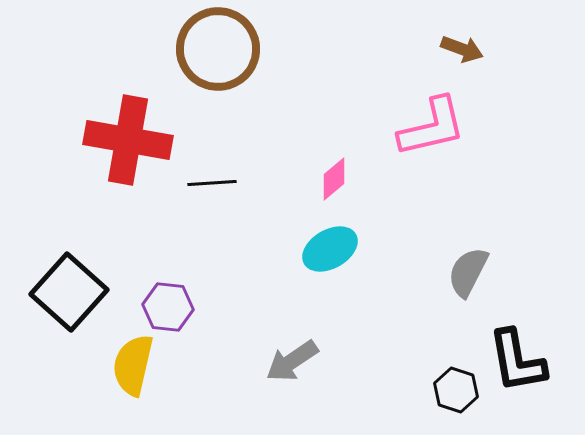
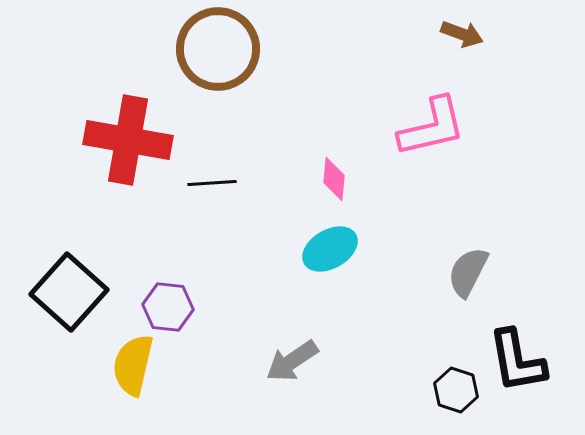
brown arrow: moved 15 px up
pink diamond: rotated 45 degrees counterclockwise
